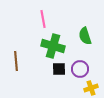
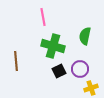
pink line: moved 2 px up
green semicircle: rotated 30 degrees clockwise
black square: moved 2 px down; rotated 24 degrees counterclockwise
